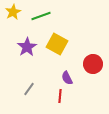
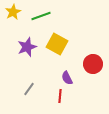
purple star: rotated 12 degrees clockwise
